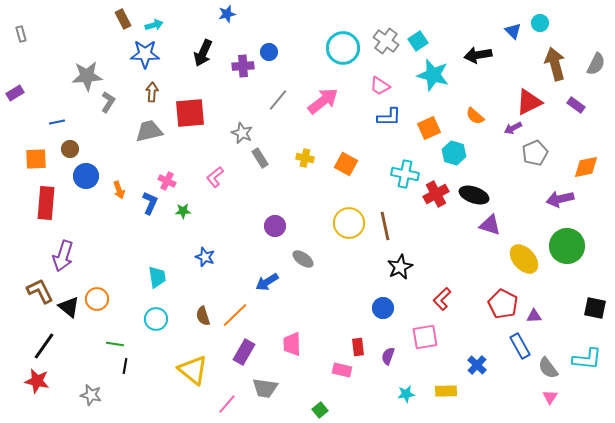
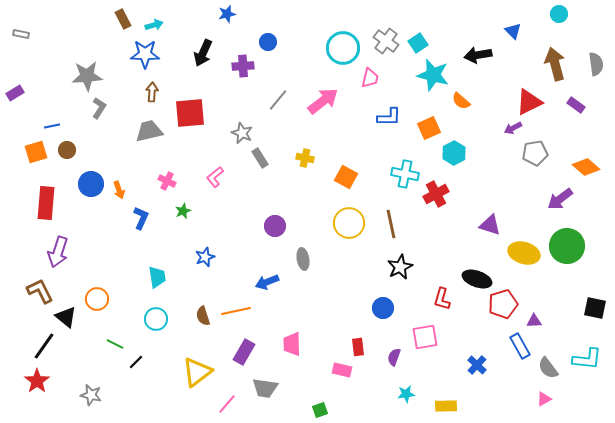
cyan circle at (540, 23): moved 19 px right, 9 px up
gray rectangle at (21, 34): rotated 63 degrees counterclockwise
cyan square at (418, 41): moved 2 px down
blue circle at (269, 52): moved 1 px left, 10 px up
gray semicircle at (596, 64): rotated 35 degrees counterclockwise
pink trapezoid at (380, 86): moved 10 px left, 8 px up; rotated 110 degrees counterclockwise
gray L-shape at (108, 102): moved 9 px left, 6 px down
orange semicircle at (475, 116): moved 14 px left, 15 px up
blue line at (57, 122): moved 5 px left, 4 px down
brown circle at (70, 149): moved 3 px left, 1 px down
cyan hexagon at (454, 153): rotated 15 degrees clockwise
gray pentagon at (535, 153): rotated 15 degrees clockwise
orange square at (36, 159): moved 7 px up; rotated 15 degrees counterclockwise
orange square at (346, 164): moved 13 px down
orange diamond at (586, 167): rotated 52 degrees clockwise
blue circle at (86, 176): moved 5 px right, 8 px down
black ellipse at (474, 195): moved 3 px right, 84 px down
purple arrow at (560, 199): rotated 24 degrees counterclockwise
blue L-shape at (150, 203): moved 9 px left, 15 px down
green star at (183, 211): rotated 21 degrees counterclockwise
brown line at (385, 226): moved 6 px right, 2 px up
purple arrow at (63, 256): moved 5 px left, 4 px up
blue star at (205, 257): rotated 30 degrees clockwise
gray ellipse at (303, 259): rotated 45 degrees clockwise
yellow ellipse at (524, 259): moved 6 px up; rotated 32 degrees counterclockwise
blue arrow at (267, 282): rotated 10 degrees clockwise
red L-shape at (442, 299): rotated 30 degrees counterclockwise
red pentagon at (503, 304): rotated 28 degrees clockwise
black triangle at (69, 307): moved 3 px left, 10 px down
orange line at (235, 315): moved 1 px right, 4 px up; rotated 32 degrees clockwise
purple triangle at (534, 316): moved 5 px down
green line at (115, 344): rotated 18 degrees clockwise
purple semicircle at (388, 356): moved 6 px right, 1 px down
black line at (125, 366): moved 11 px right, 4 px up; rotated 35 degrees clockwise
yellow triangle at (193, 370): moved 4 px right, 2 px down; rotated 44 degrees clockwise
red star at (37, 381): rotated 25 degrees clockwise
yellow rectangle at (446, 391): moved 15 px down
pink triangle at (550, 397): moved 6 px left, 2 px down; rotated 28 degrees clockwise
green square at (320, 410): rotated 21 degrees clockwise
